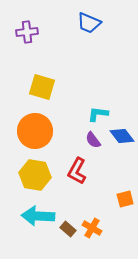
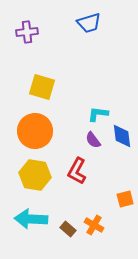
blue trapezoid: rotated 40 degrees counterclockwise
blue diamond: rotated 30 degrees clockwise
cyan arrow: moved 7 px left, 3 px down
orange cross: moved 2 px right, 3 px up
